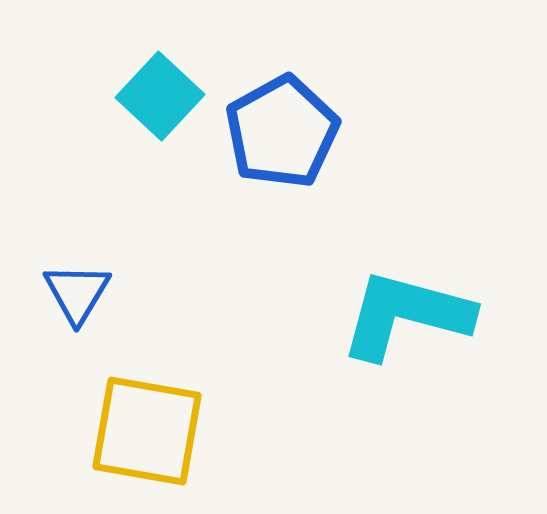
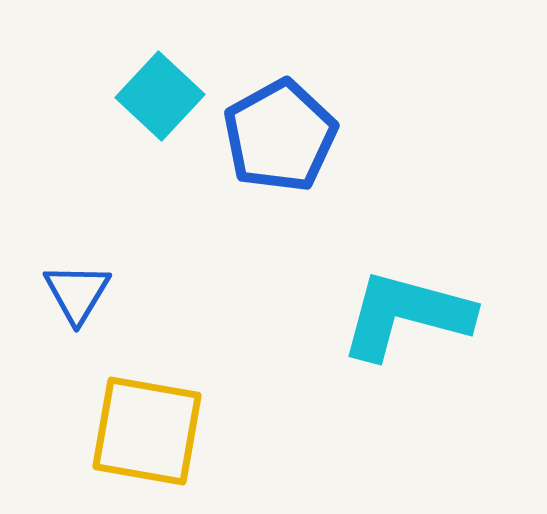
blue pentagon: moved 2 px left, 4 px down
